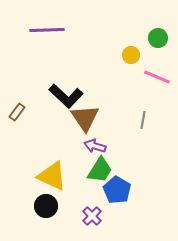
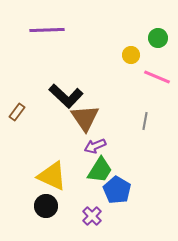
gray line: moved 2 px right, 1 px down
purple arrow: rotated 40 degrees counterclockwise
